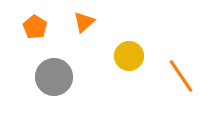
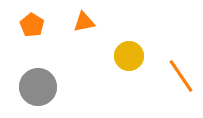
orange triangle: rotated 30 degrees clockwise
orange pentagon: moved 3 px left, 2 px up
gray circle: moved 16 px left, 10 px down
